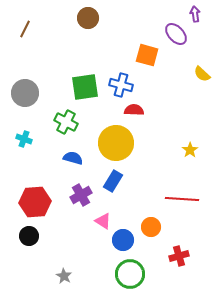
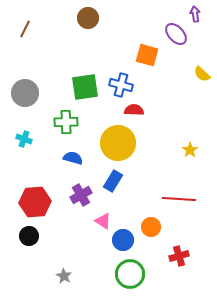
green cross: rotated 30 degrees counterclockwise
yellow circle: moved 2 px right
red line: moved 3 px left
